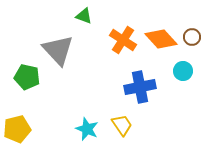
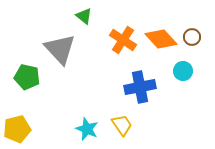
green triangle: rotated 18 degrees clockwise
gray triangle: moved 2 px right, 1 px up
